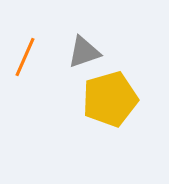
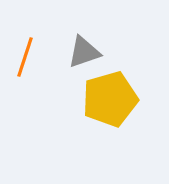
orange line: rotated 6 degrees counterclockwise
